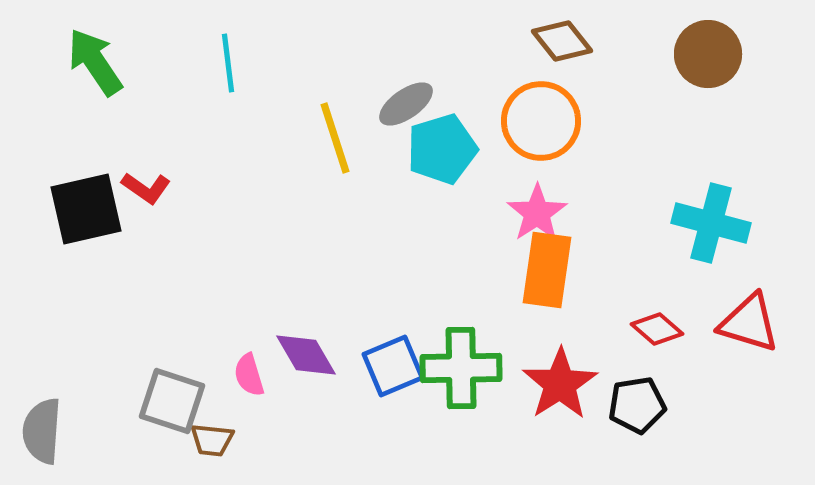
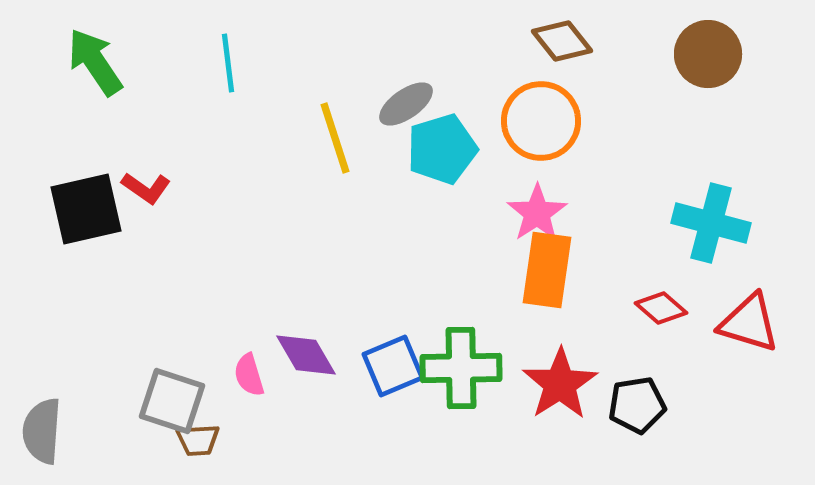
red diamond: moved 4 px right, 21 px up
brown trapezoid: moved 14 px left; rotated 9 degrees counterclockwise
